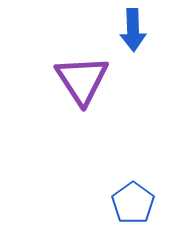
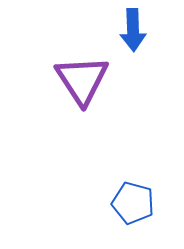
blue pentagon: rotated 21 degrees counterclockwise
